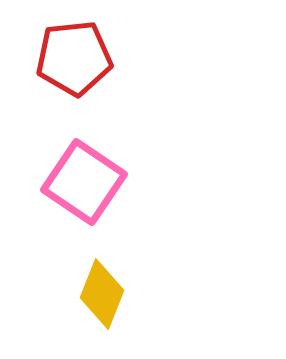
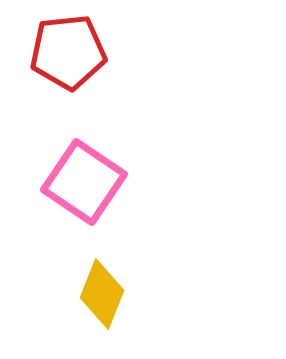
red pentagon: moved 6 px left, 6 px up
